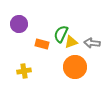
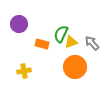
gray arrow: rotated 42 degrees clockwise
